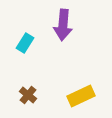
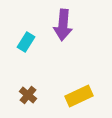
cyan rectangle: moved 1 px right, 1 px up
yellow rectangle: moved 2 px left
